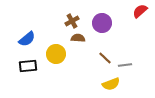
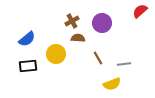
brown line: moved 7 px left; rotated 16 degrees clockwise
gray line: moved 1 px left, 1 px up
yellow semicircle: moved 1 px right
